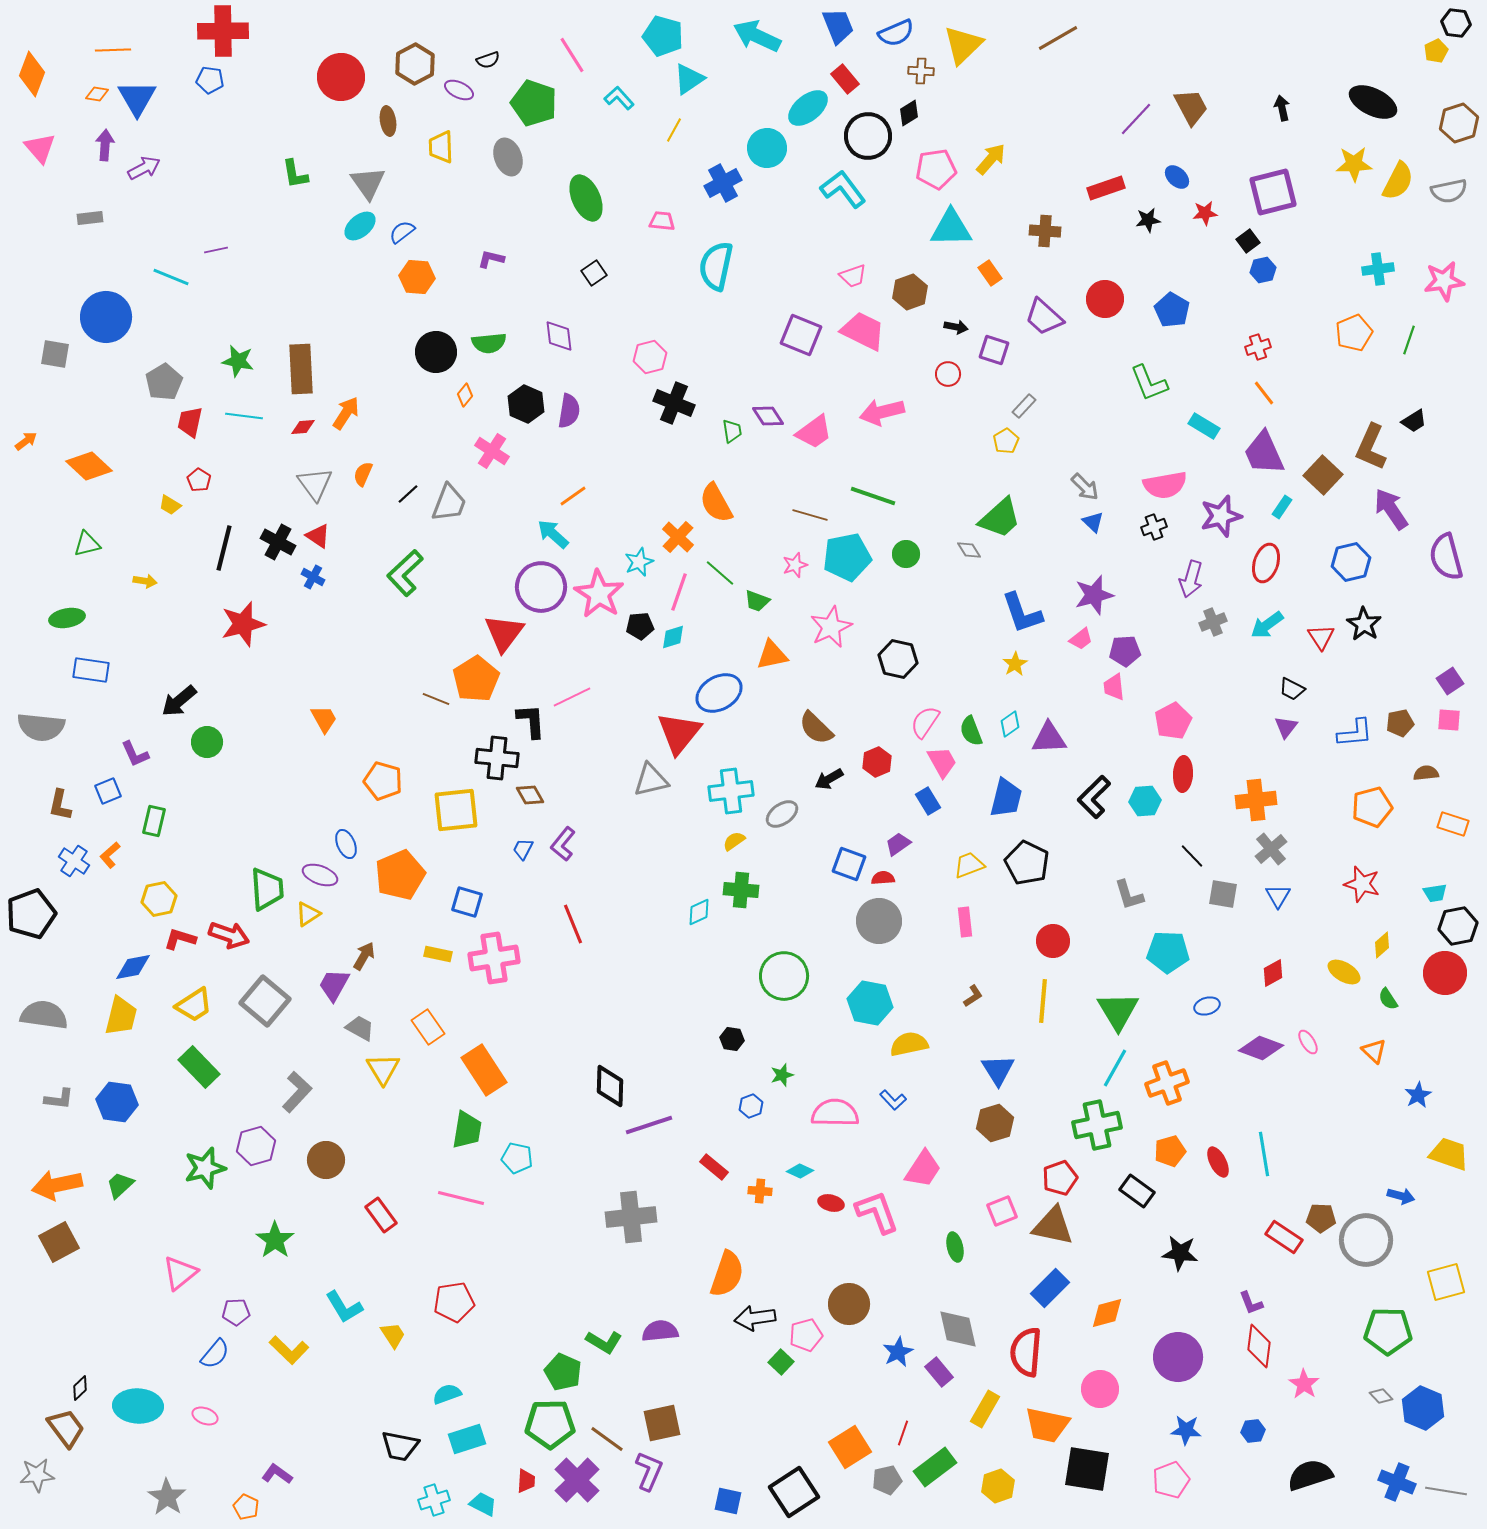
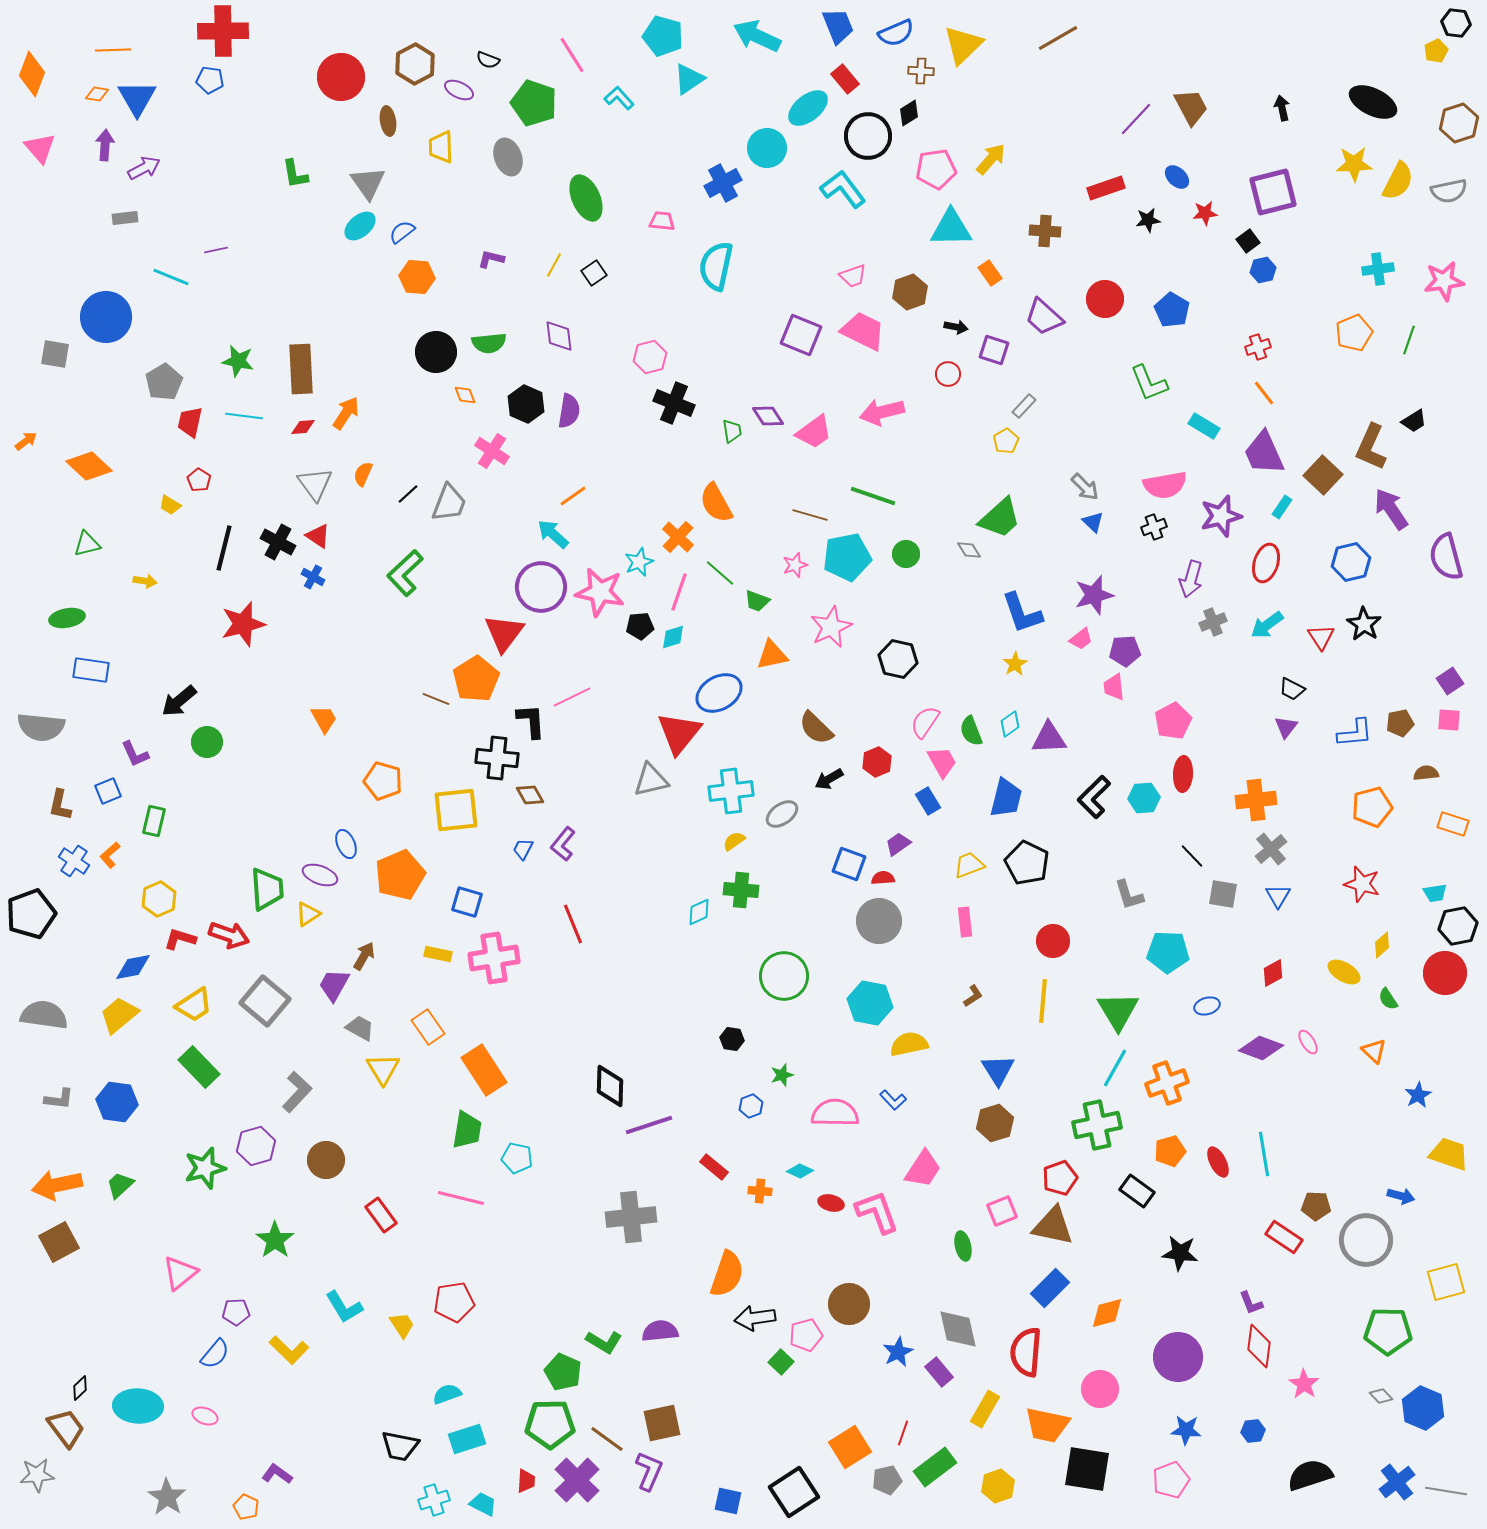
black semicircle at (488, 60): rotated 40 degrees clockwise
yellow line at (674, 130): moved 120 px left, 135 px down
gray rectangle at (90, 218): moved 35 px right
orange diamond at (465, 395): rotated 60 degrees counterclockwise
pink star at (599, 594): moved 1 px right, 2 px up; rotated 21 degrees counterclockwise
cyan hexagon at (1145, 801): moved 1 px left, 3 px up
yellow hexagon at (159, 899): rotated 12 degrees counterclockwise
yellow trapezoid at (121, 1016): moved 2 px left, 1 px up; rotated 144 degrees counterclockwise
brown pentagon at (1321, 1218): moved 5 px left, 12 px up
green ellipse at (955, 1247): moved 8 px right, 1 px up
yellow trapezoid at (393, 1335): moved 9 px right, 10 px up
blue cross at (1397, 1482): rotated 30 degrees clockwise
